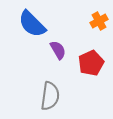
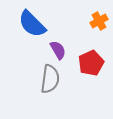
gray semicircle: moved 17 px up
